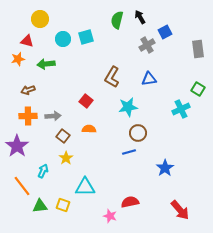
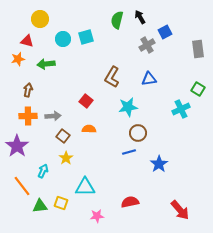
brown arrow: rotated 120 degrees clockwise
blue star: moved 6 px left, 4 px up
yellow square: moved 2 px left, 2 px up
pink star: moved 13 px left; rotated 24 degrees counterclockwise
